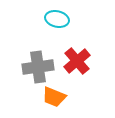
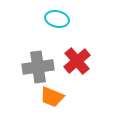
orange trapezoid: moved 2 px left
